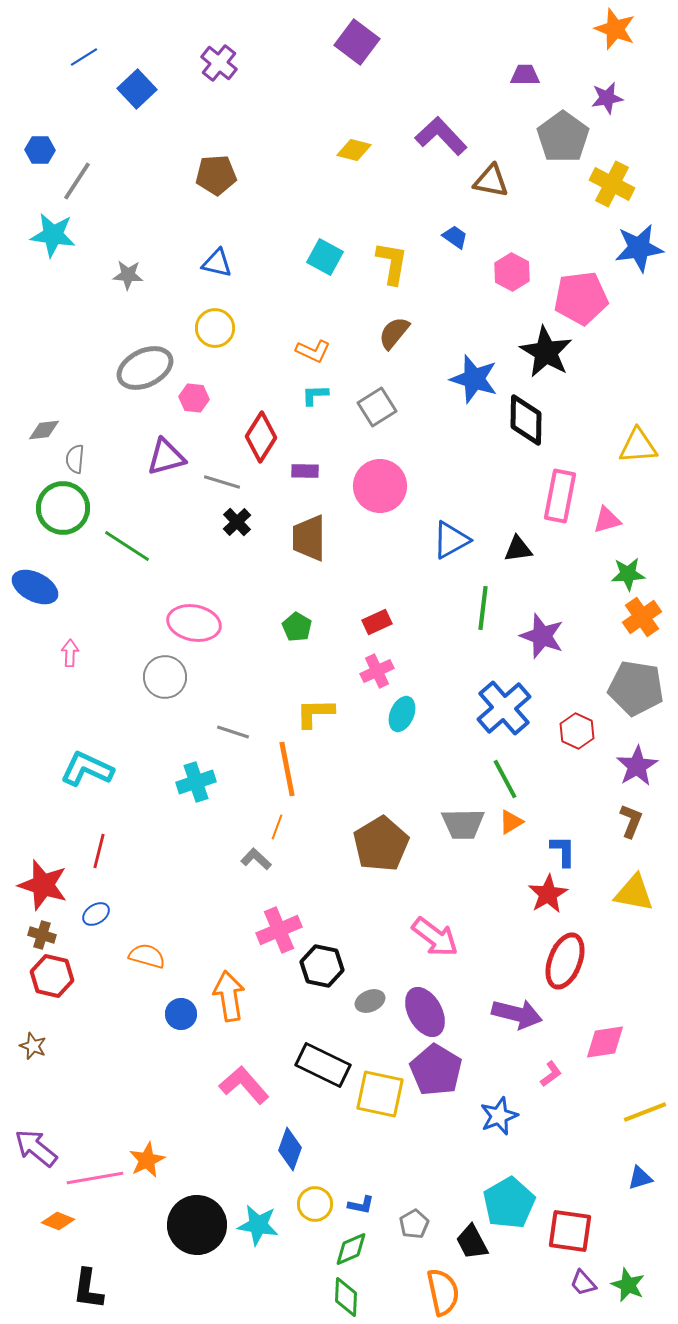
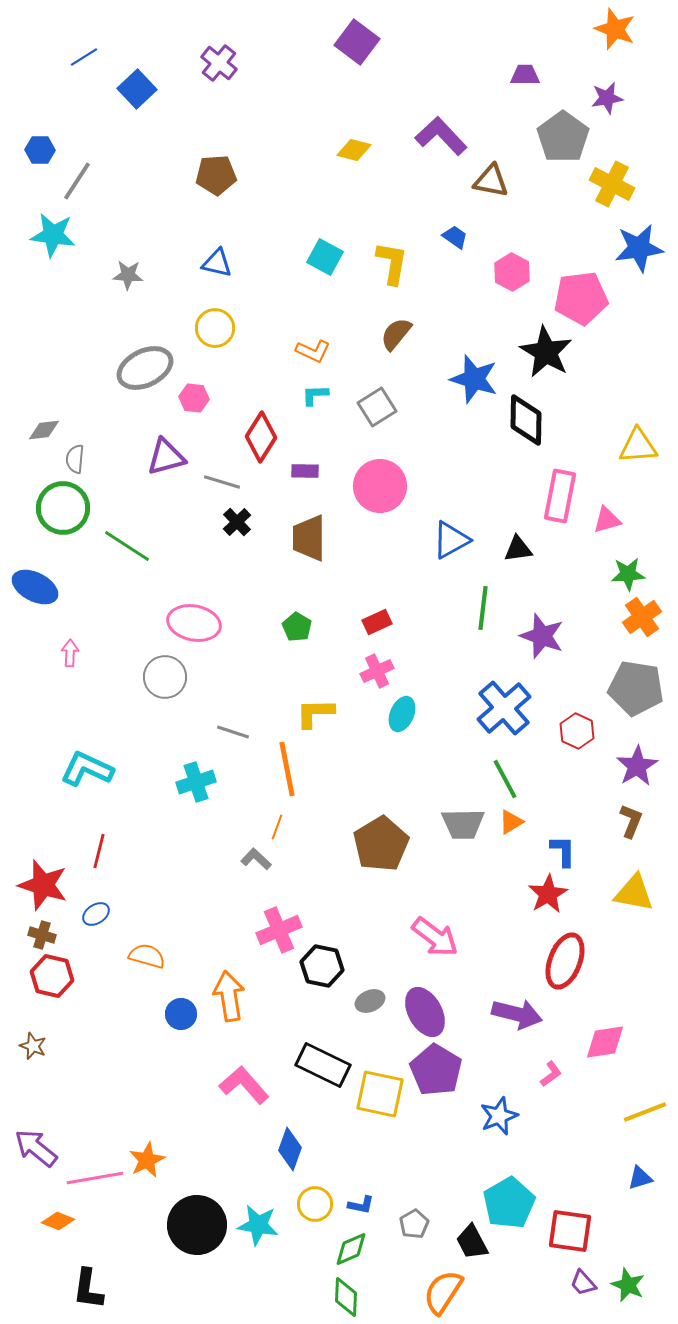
brown semicircle at (394, 333): moved 2 px right, 1 px down
orange semicircle at (443, 1292): rotated 135 degrees counterclockwise
